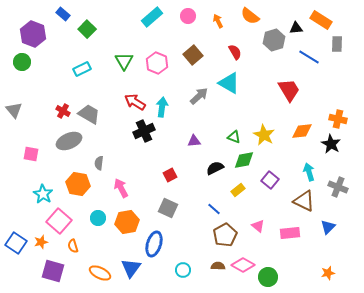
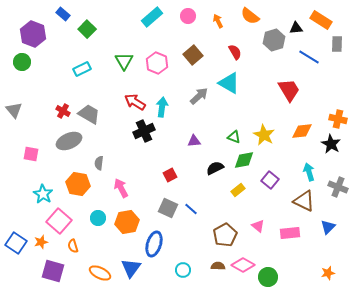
blue line at (214, 209): moved 23 px left
